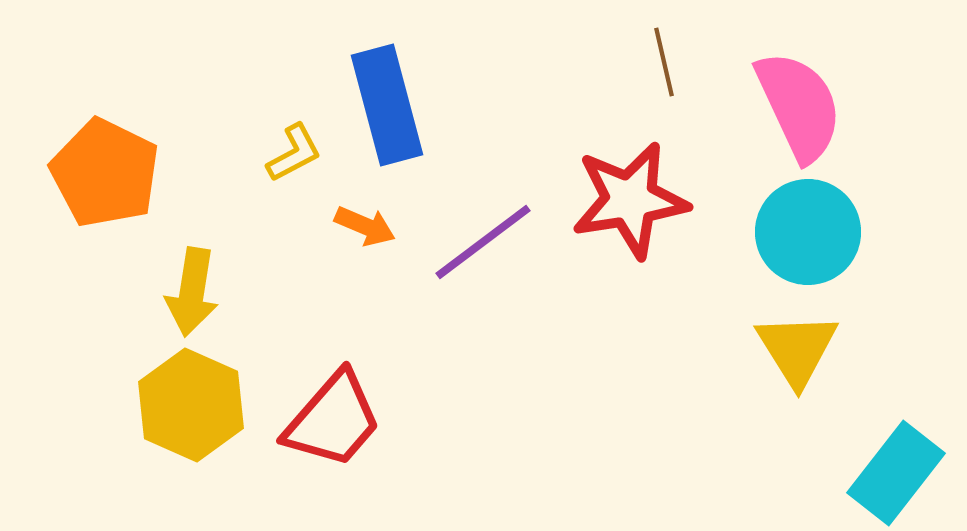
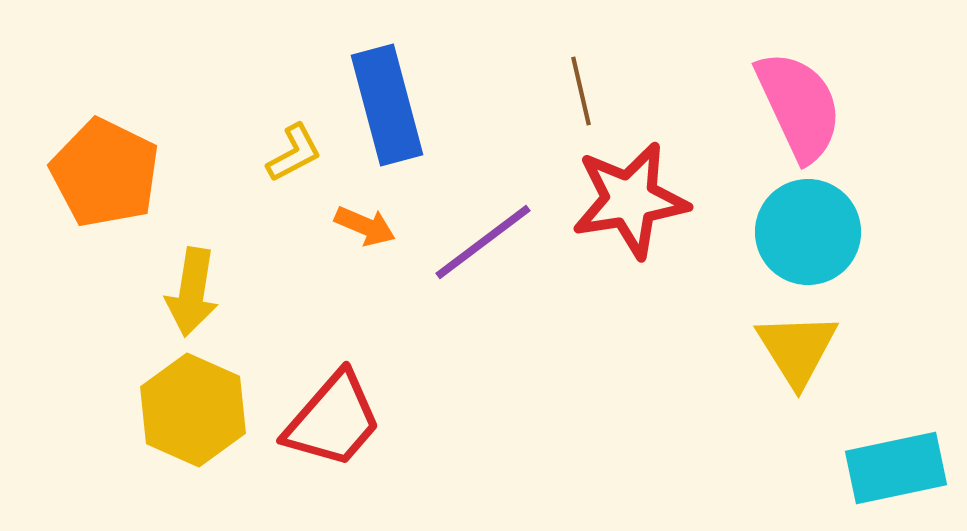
brown line: moved 83 px left, 29 px down
yellow hexagon: moved 2 px right, 5 px down
cyan rectangle: moved 5 px up; rotated 40 degrees clockwise
